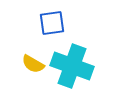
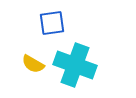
cyan cross: moved 3 px right, 1 px up
